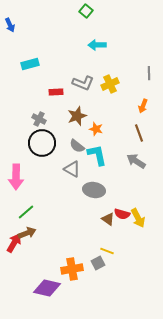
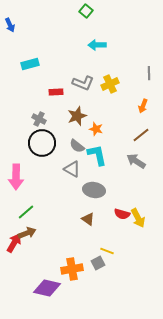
brown line: moved 2 px right, 2 px down; rotated 72 degrees clockwise
brown triangle: moved 20 px left
